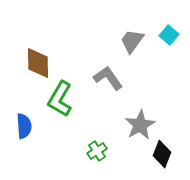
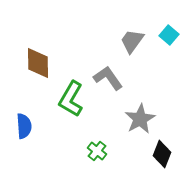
green L-shape: moved 11 px right
gray star: moved 6 px up
green cross: rotated 18 degrees counterclockwise
